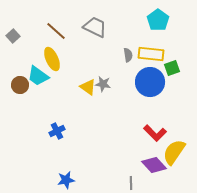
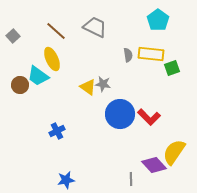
blue circle: moved 30 px left, 32 px down
red L-shape: moved 6 px left, 16 px up
gray line: moved 4 px up
